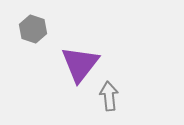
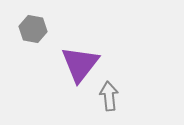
gray hexagon: rotated 8 degrees counterclockwise
